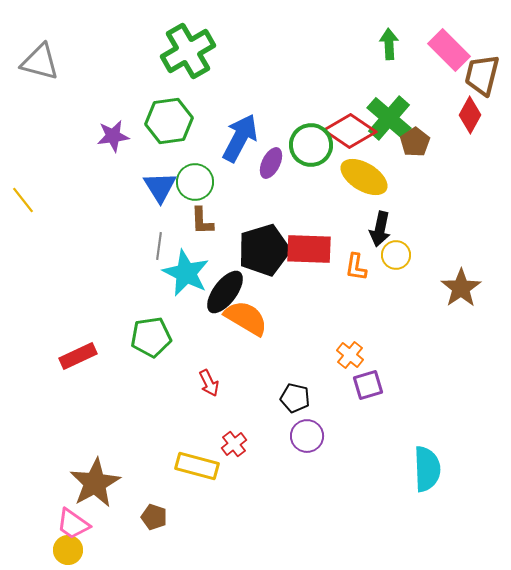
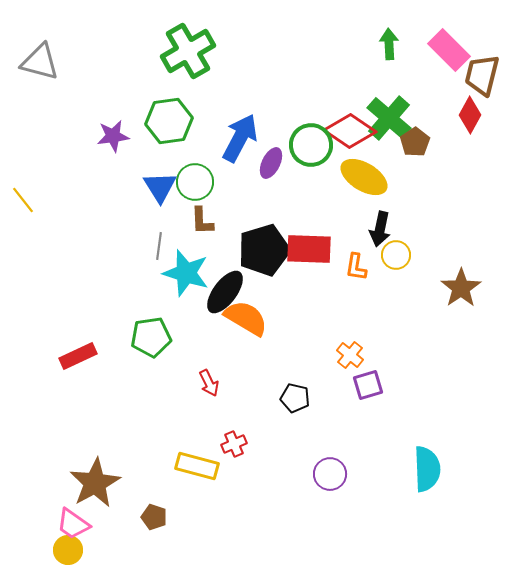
cyan star at (186, 273): rotated 9 degrees counterclockwise
purple circle at (307, 436): moved 23 px right, 38 px down
red cross at (234, 444): rotated 15 degrees clockwise
